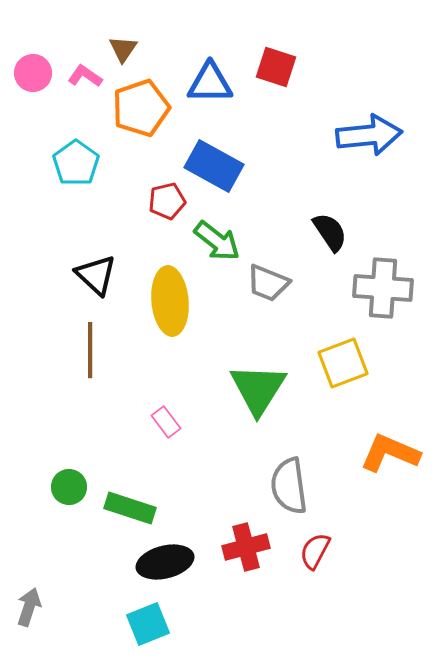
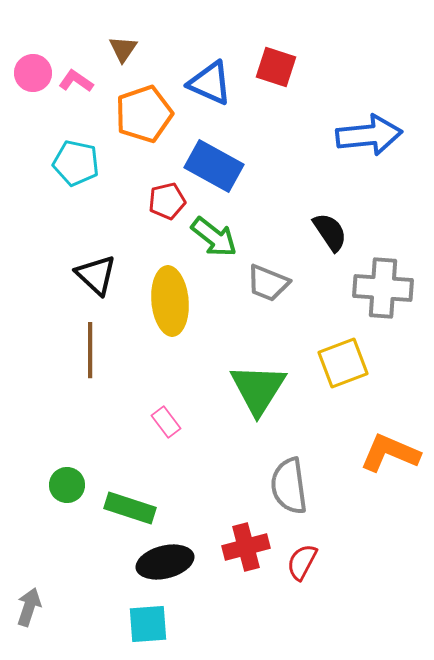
pink L-shape: moved 9 px left, 5 px down
blue triangle: rotated 24 degrees clockwise
orange pentagon: moved 3 px right, 6 px down
cyan pentagon: rotated 24 degrees counterclockwise
green arrow: moved 3 px left, 4 px up
green circle: moved 2 px left, 2 px up
red semicircle: moved 13 px left, 11 px down
cyan square: rotated 18 degrees clockwise
